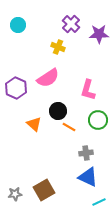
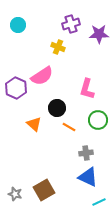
purple cross: rotated 30 degrees clockwise
pink semicircle: moved 6 px left, 2 px up
pink L-shape: moved 1 px left, 1 px up
black circle: moved 1 px left, 3 px up
gray star: rotated 24 degrees clockwise
